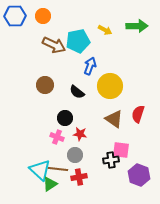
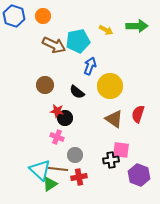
blue hexagon: moved 1 px left; rotated 20 degrees clockwise
yellow arrow: moved 1 px right
red star: moved 23 px left, 23 px up
